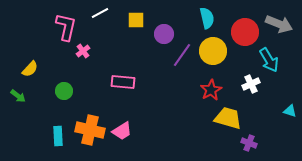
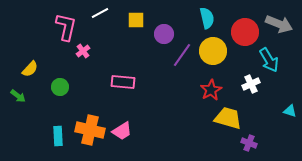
green circle: moved 4 px left, 4 px up
